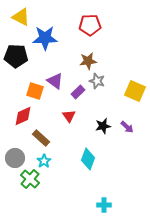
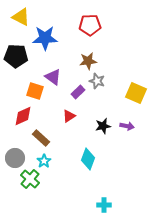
purple triangle: moved 2 px left, 4 px up
yellow square: moved 1 px right, 2 px down
red triangle: rotated 32 degrees clockwise
purple arrow: moved 1 px up; rotated 32 degrees counterclockwise
